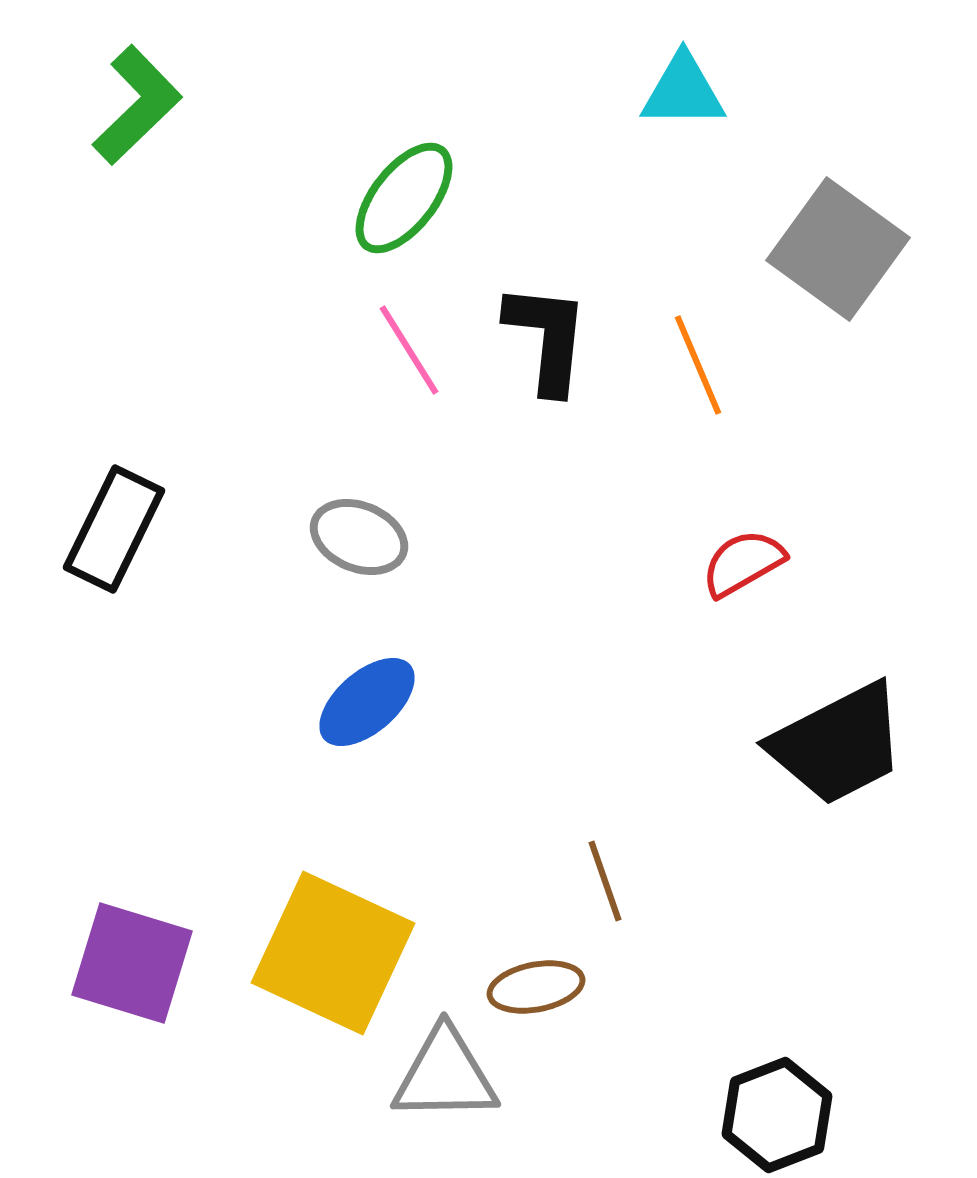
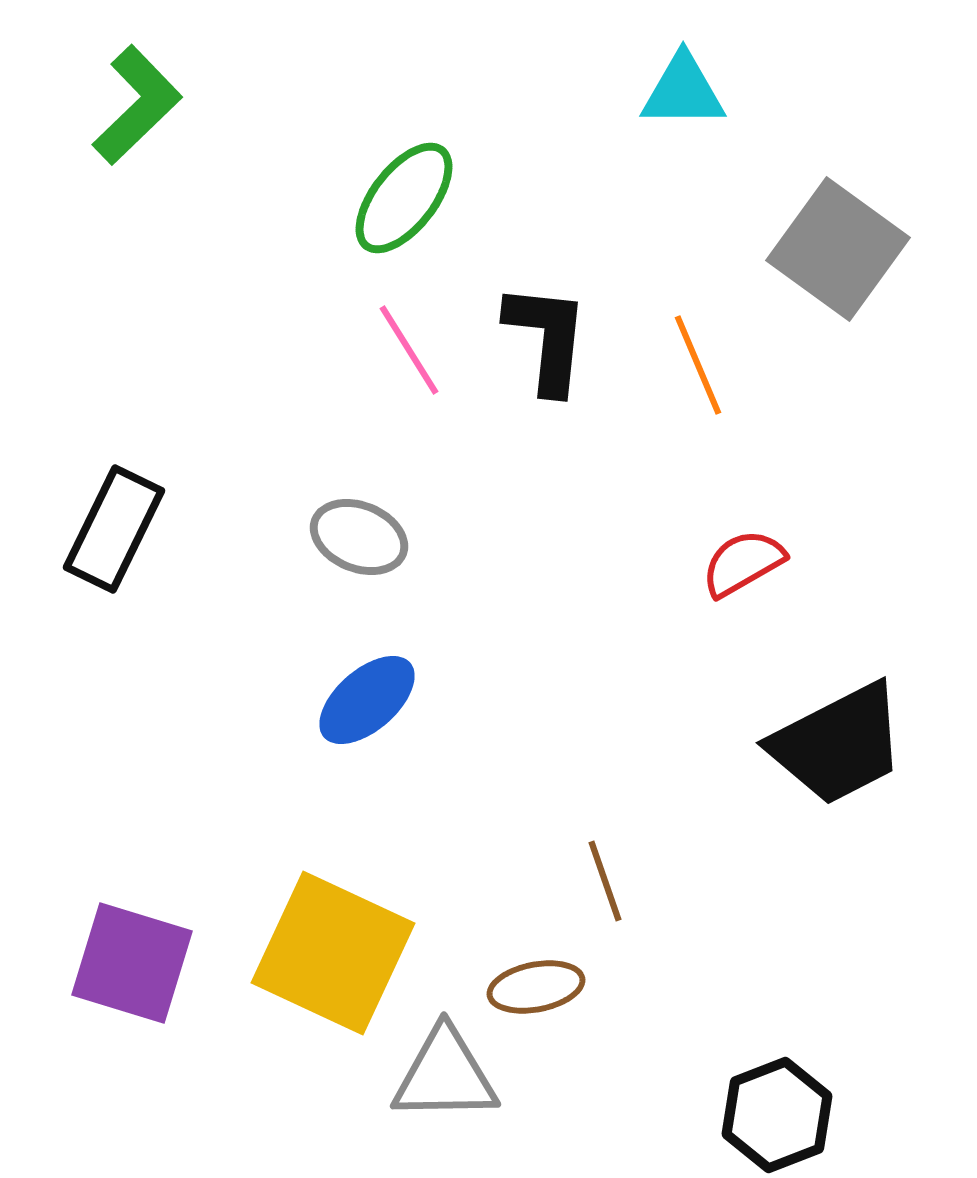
blue ellipse: moved 2 px up
